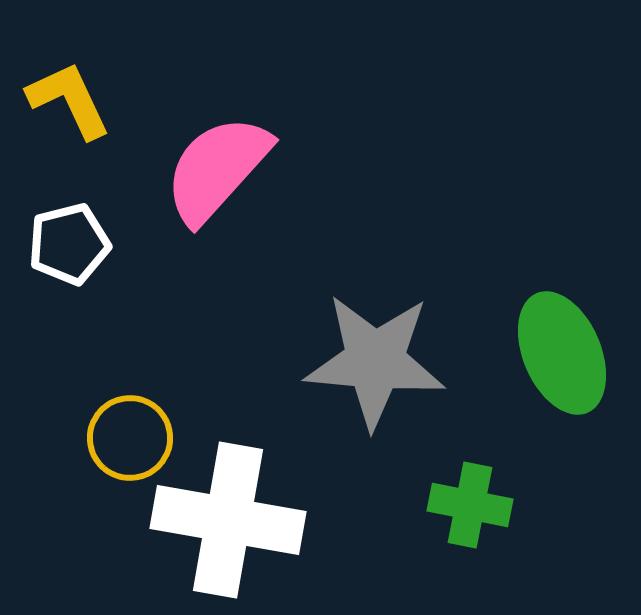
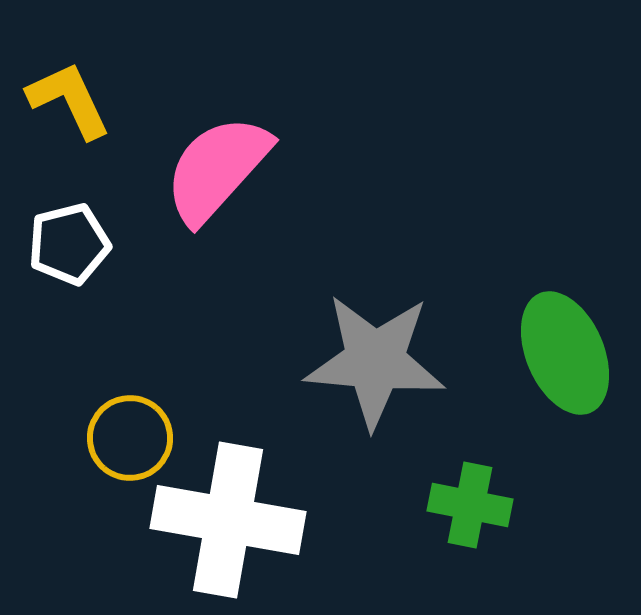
green ellipse: moved 3 px right
